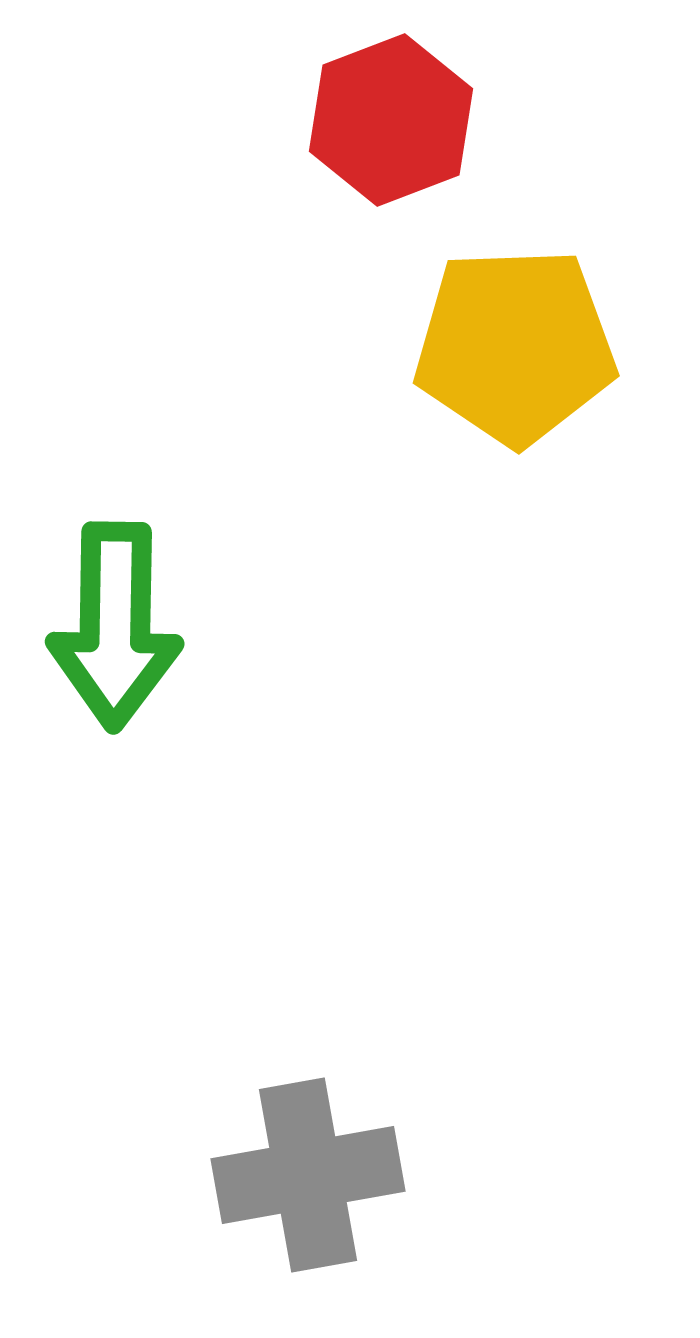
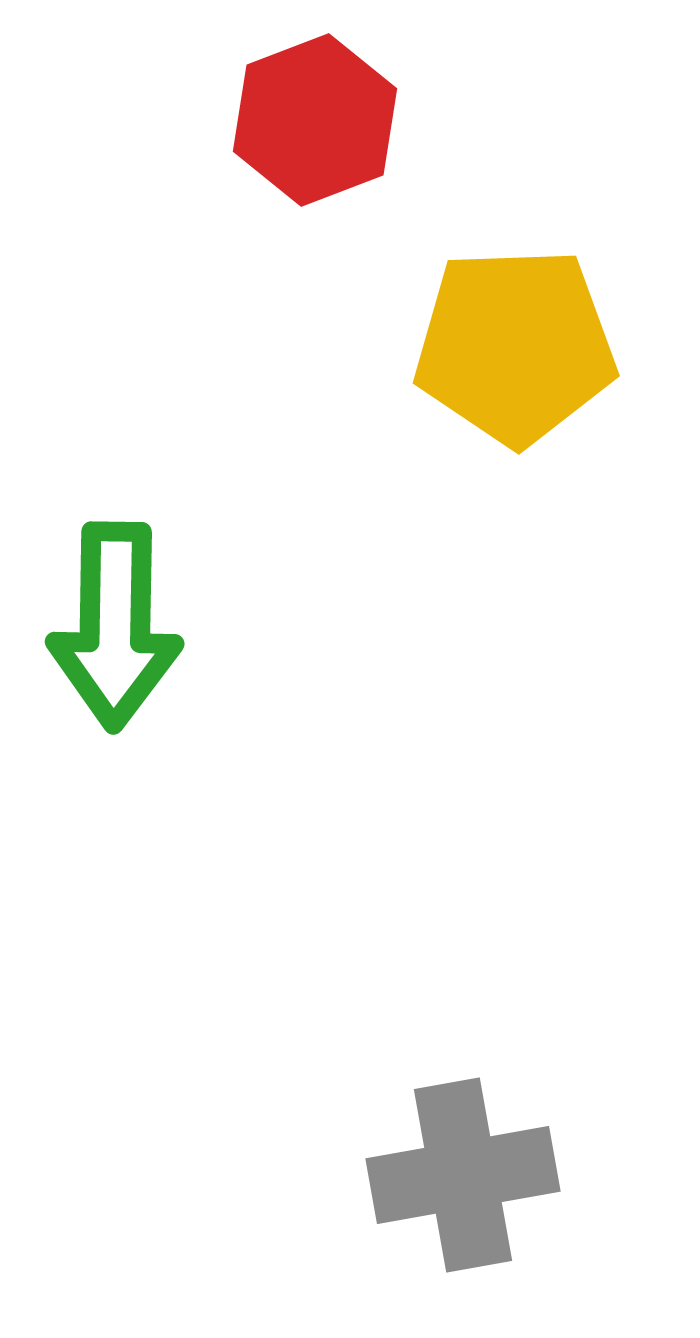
red hexagon: moved 76 px left
gray cross: moved 155 px right
